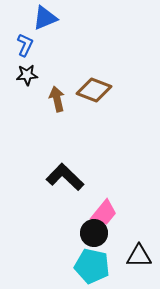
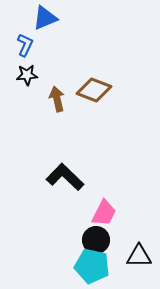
pink trapezoid: rotated 12 degrees counterclockwise
black circle: moved 2 px right, 7 px down
